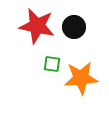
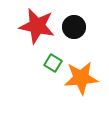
green square: moved 1 px right, 1 px up; rotated 24 degrees clockwise
